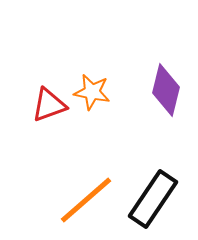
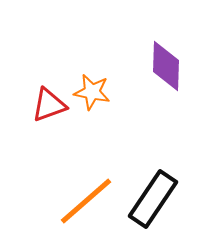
purple diamond: moved 24 px up; rotated 12 degrees counterclockwise
orange line: moved 1 px down
